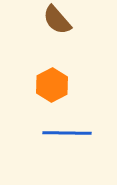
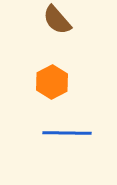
orange hexagon: moved 3 px up
